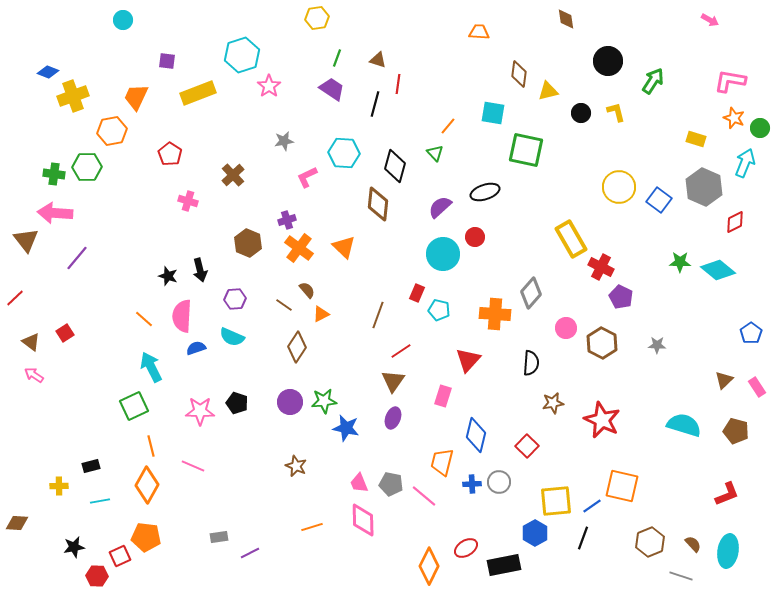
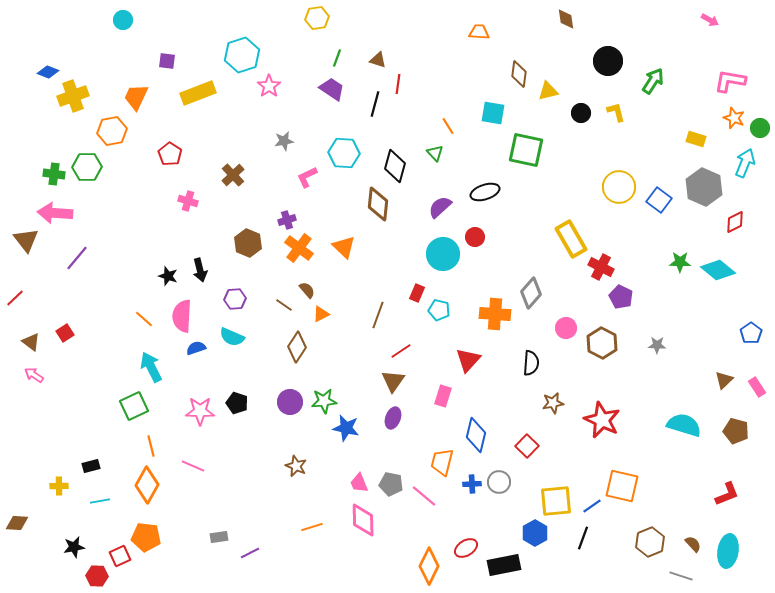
orange line at (448, 126): rotated 72 degrees counterclockwise
